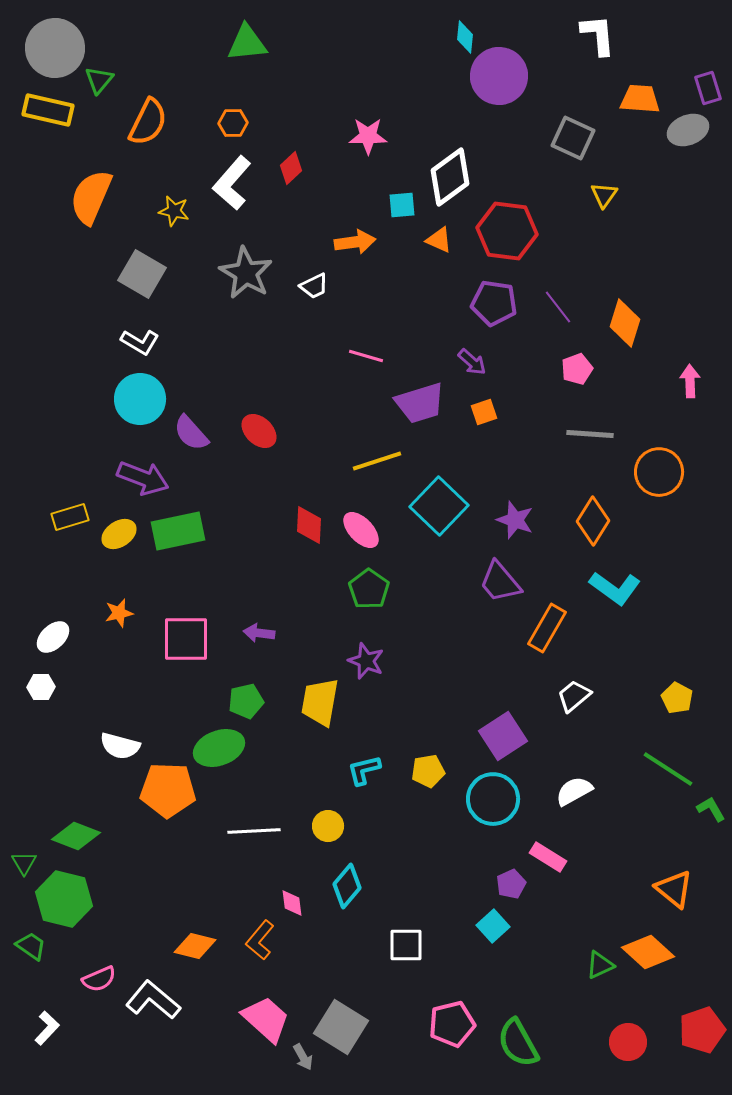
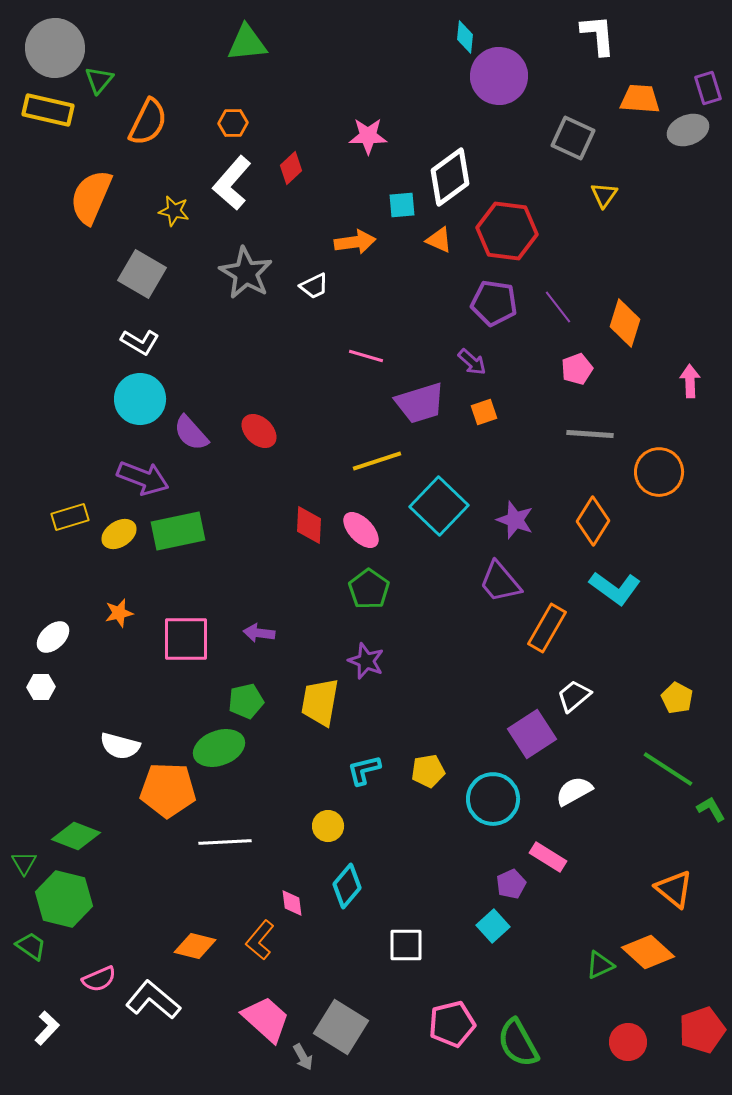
purple square at (503, 736): moved 29 px right, 2 px up
white line at (254, 831): moved 29 px left, 11 px down
